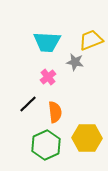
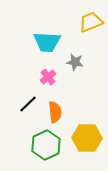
yellow trapezoid: moved 18 px up
